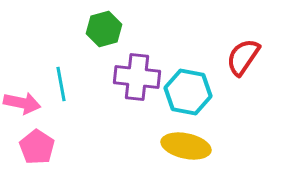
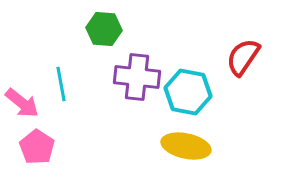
green hexagon: rotated 20 degrees clockwise
pink arrow: rotated 27 degrees clockwise
